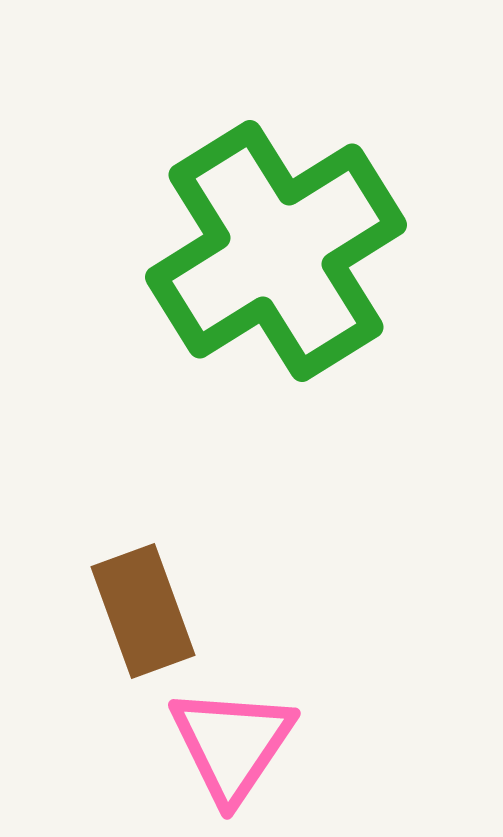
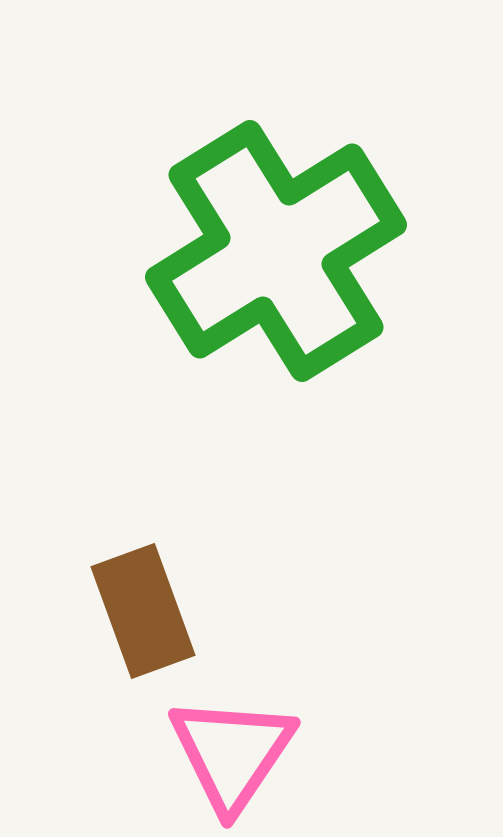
pink triangle: moved 9 px down
